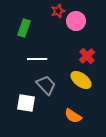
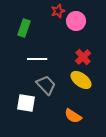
red cross: moved 4 px left, 1 px down
